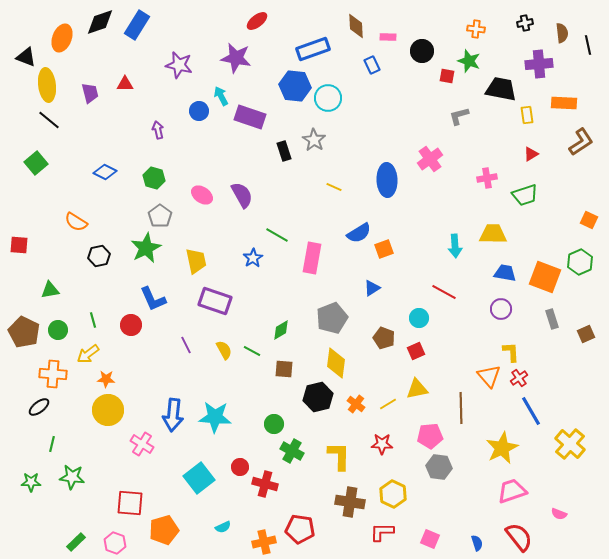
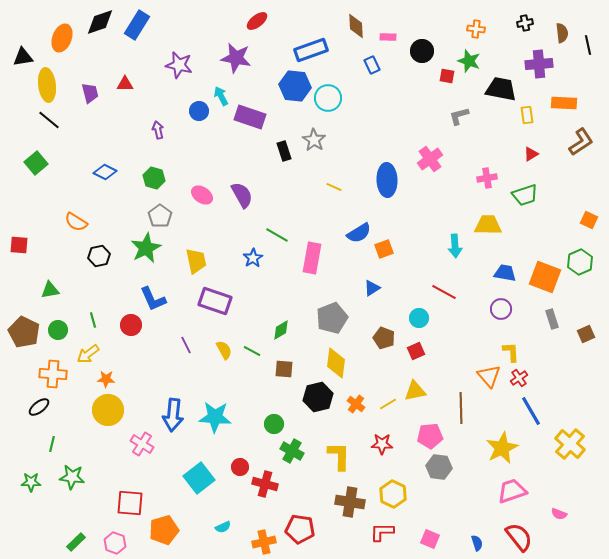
blue rectangle at (313, 49): moved 2 px left, 1 px down
black triangle at (26, 57): moved 3 px left; rotated 30 degrees counterclockwise
yellow trapezoid at (493, 234): moved 5 px left, 9 px up
yellow triangle at (417, 389): moved 2 px left, 2 px down
